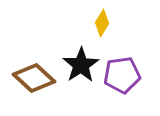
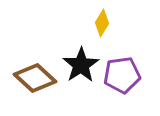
brown diamond: moved 1 px right
